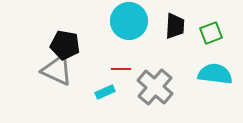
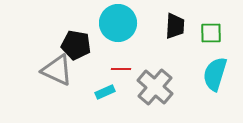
cyan circle: moved 11 px left, 2 px down
green square: rotated 20 degrees clockwise
black pentagon: moved 11 px right
cyan semicircle: rotated 80 degrees counterclockwise
